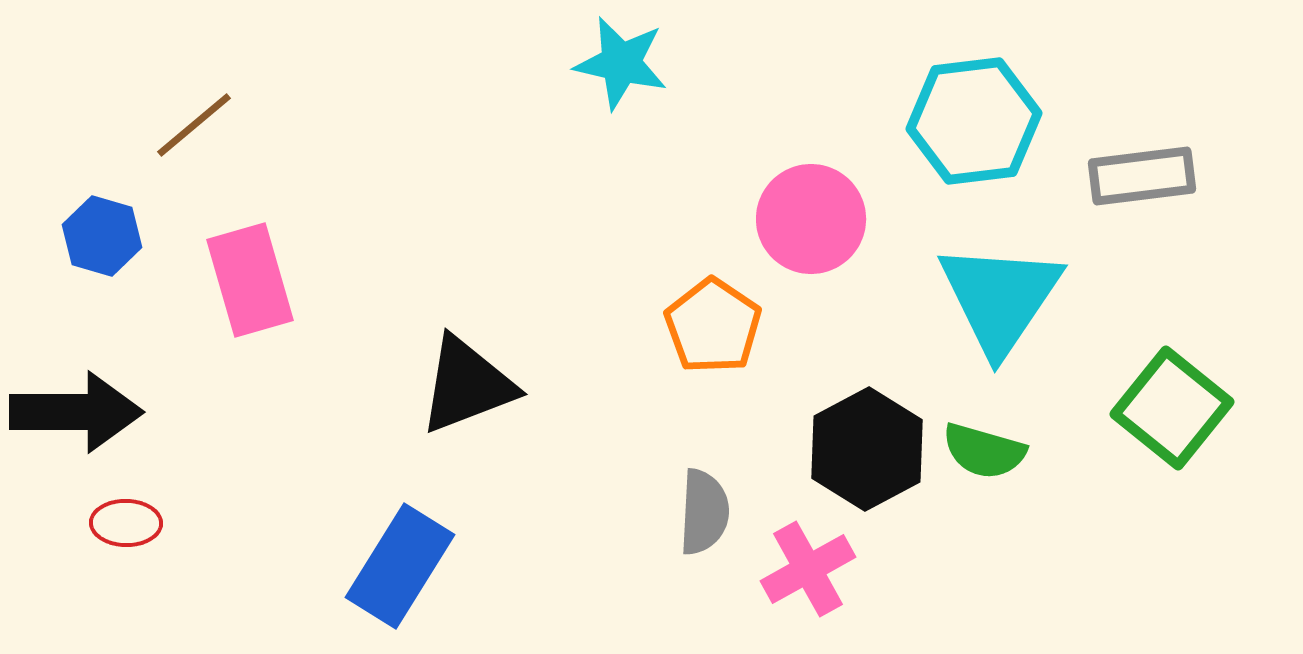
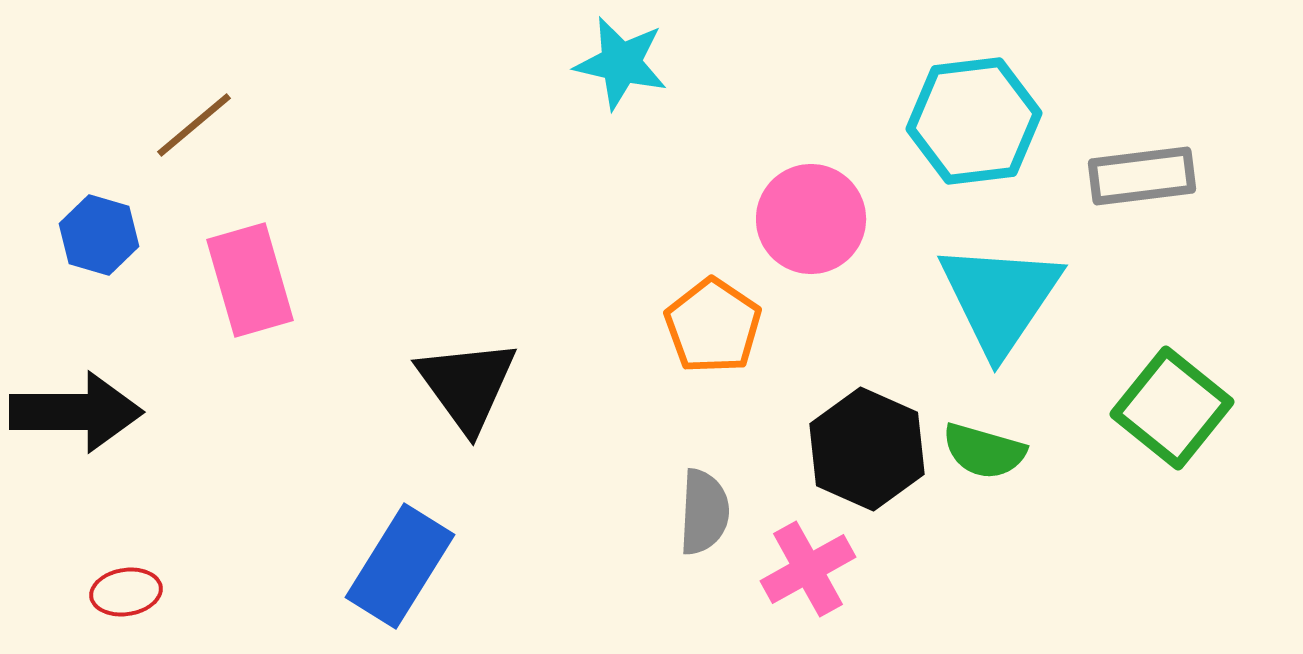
blue hexagon: moved 3 px left, 1 px up
black triangle: rotated 45 degrees counterclockwise
black hexagon: rotated 8 degrees counterclockwise
red ellipse: moved 69 px down; rotated 10 degrees counterclockwise
